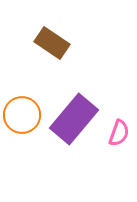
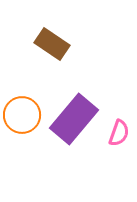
brown rectangle: moved 1 px down
